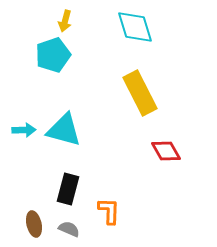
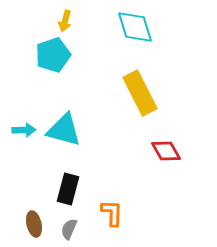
orange L-shape: moved 3 px right, 2 px down
gray semicircle: rotated 90 degrees counterclockwise
